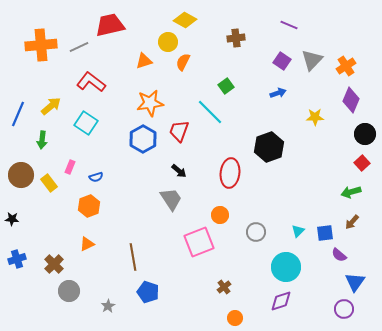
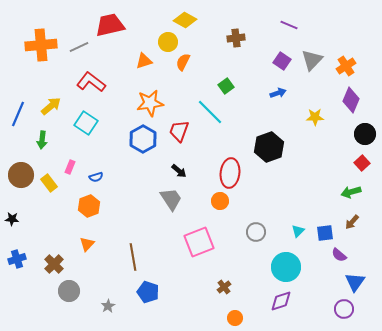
orange circle at (220, 215): moved 14 px up
orange triangle at (87, 244): rotated 21 degrees counterclockwise
